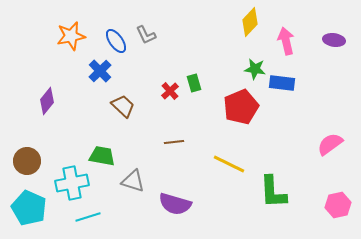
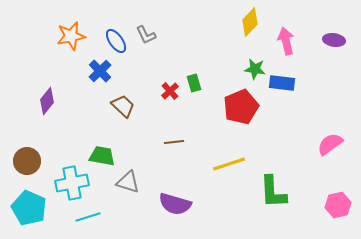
yellow line: rotated 44 degrees counterclockwise
gray triangle: moved 5 px left, 1 px down
